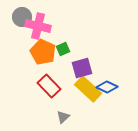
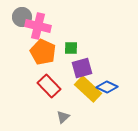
green square: moved 8 px right, 1 px up; rotated 24 degrees clockwise
